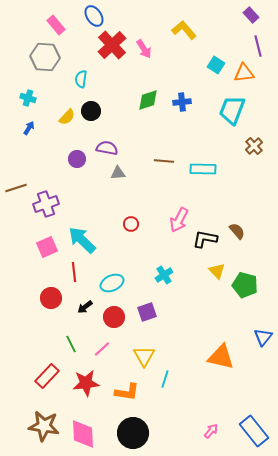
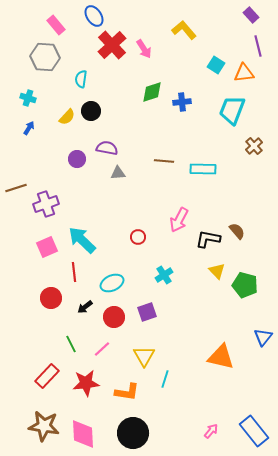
green diamond at (148, 100): moved 4 px right, 8 px up
red circle at (131, 224): moved 7 px right, 13 px down
black L-shape at (205, 239): moved 3 px right
